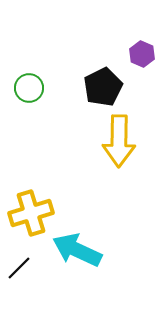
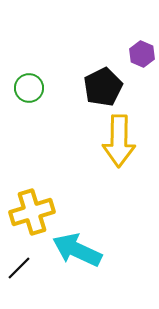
yellow cross: moved 1 px right, 1 px up
